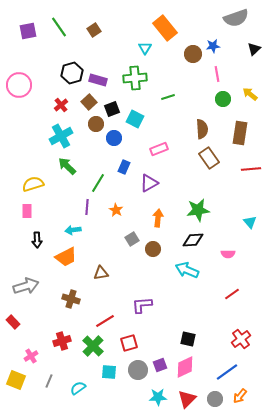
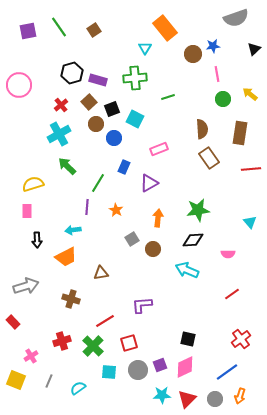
cyan cross at (61, 136): moved 2 px left, 2 px up
orange arrow at (240, 396): rotated 21 degrees counterclockwise
cyan star at (158, 397): moved 4 px right, 2 px up
